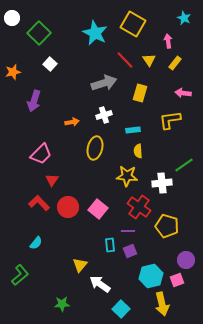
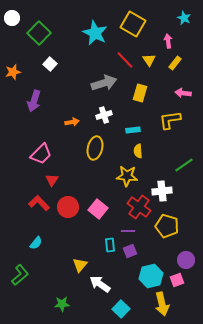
white cross at (162, 183): moved 8 px down
